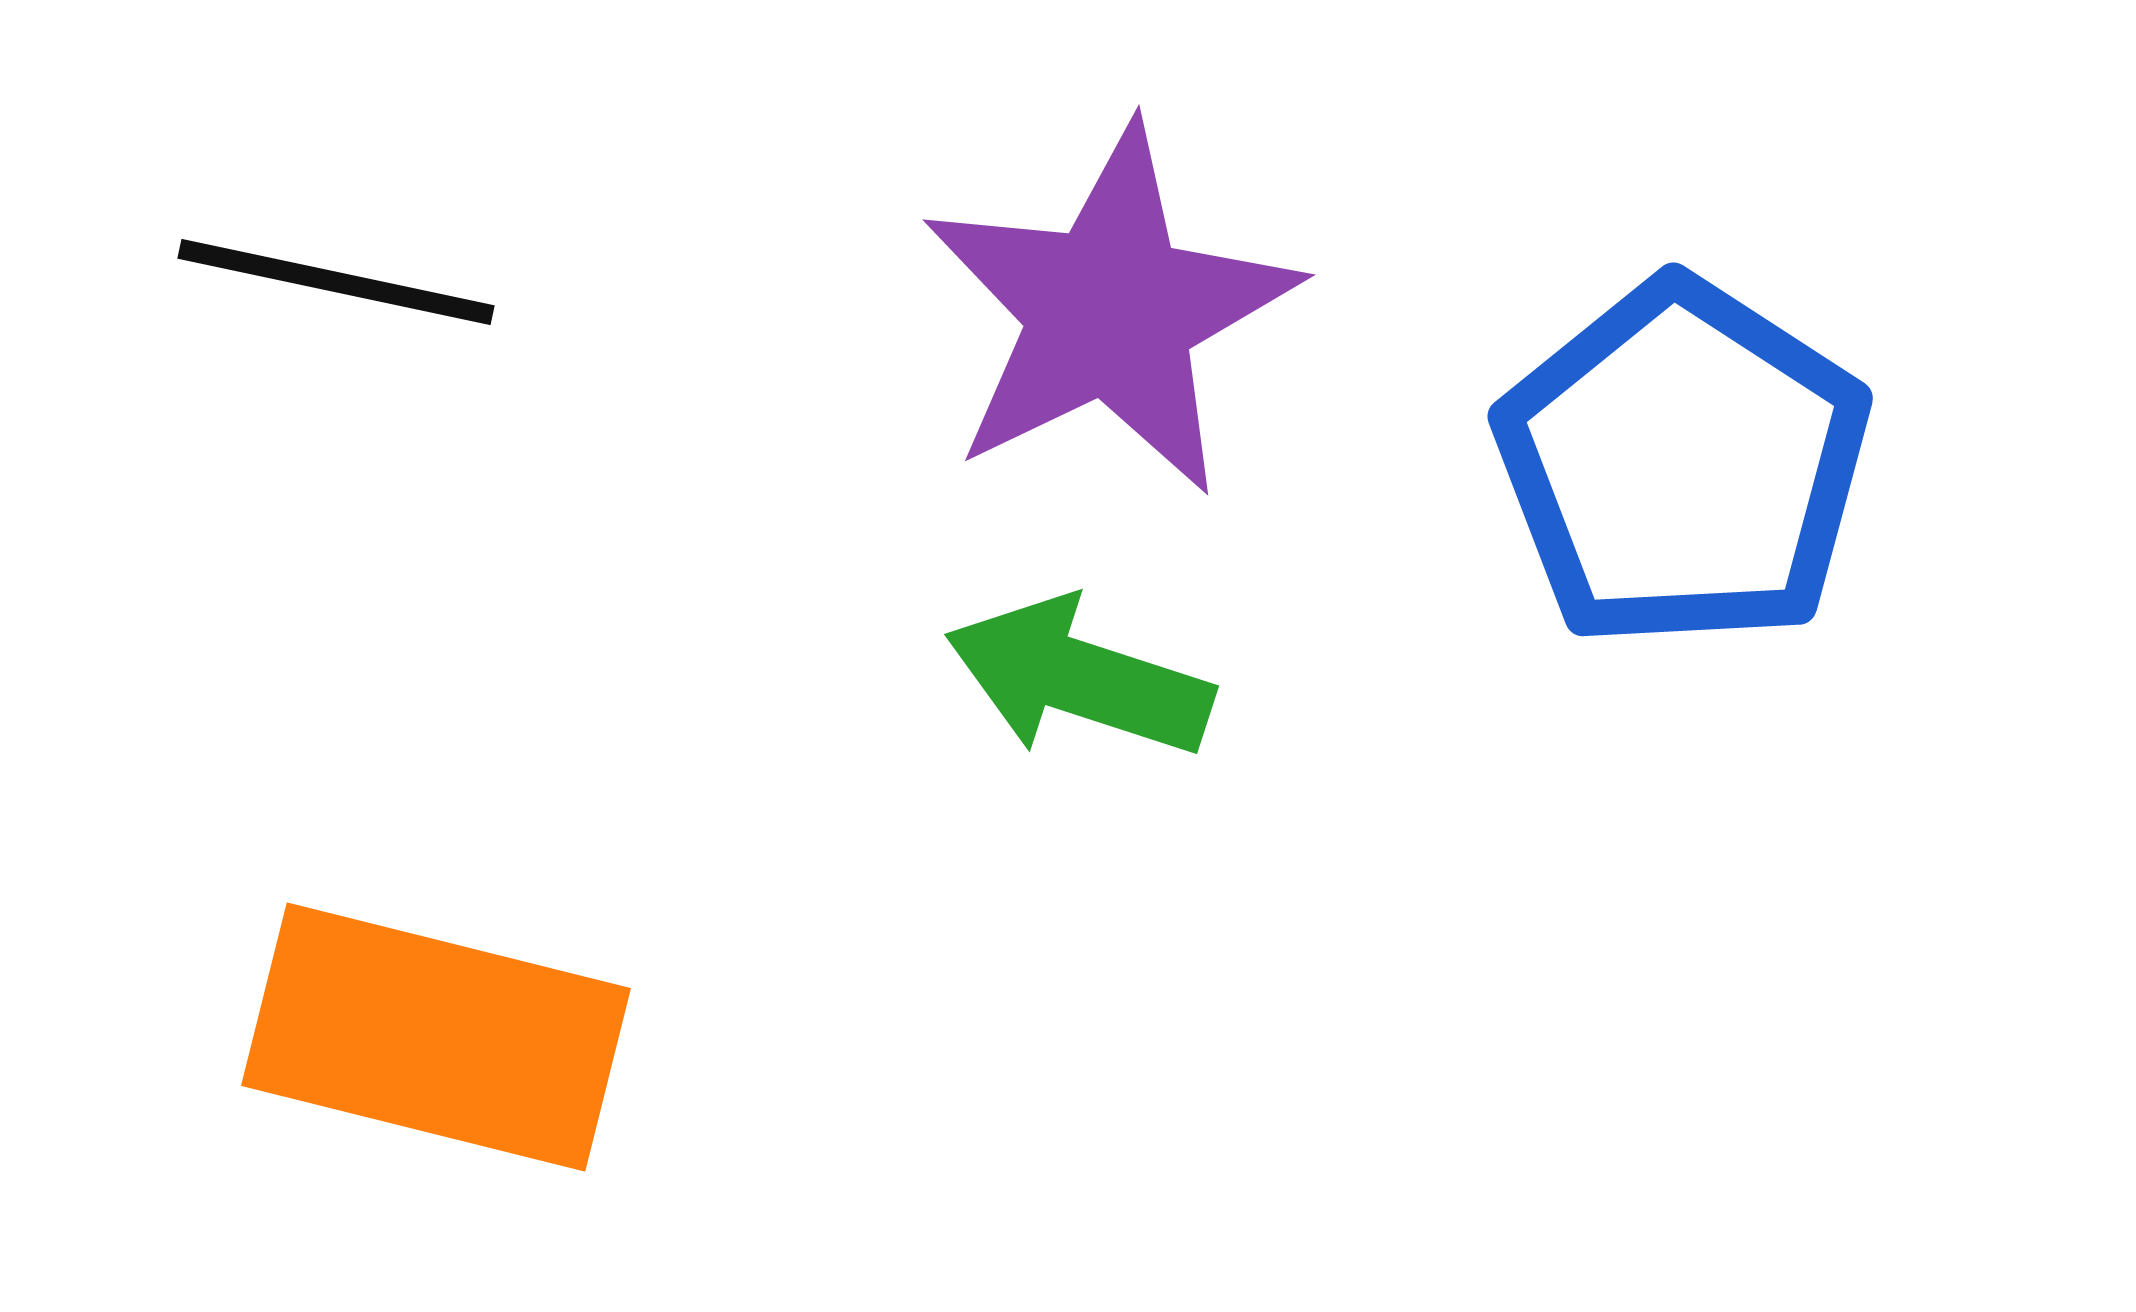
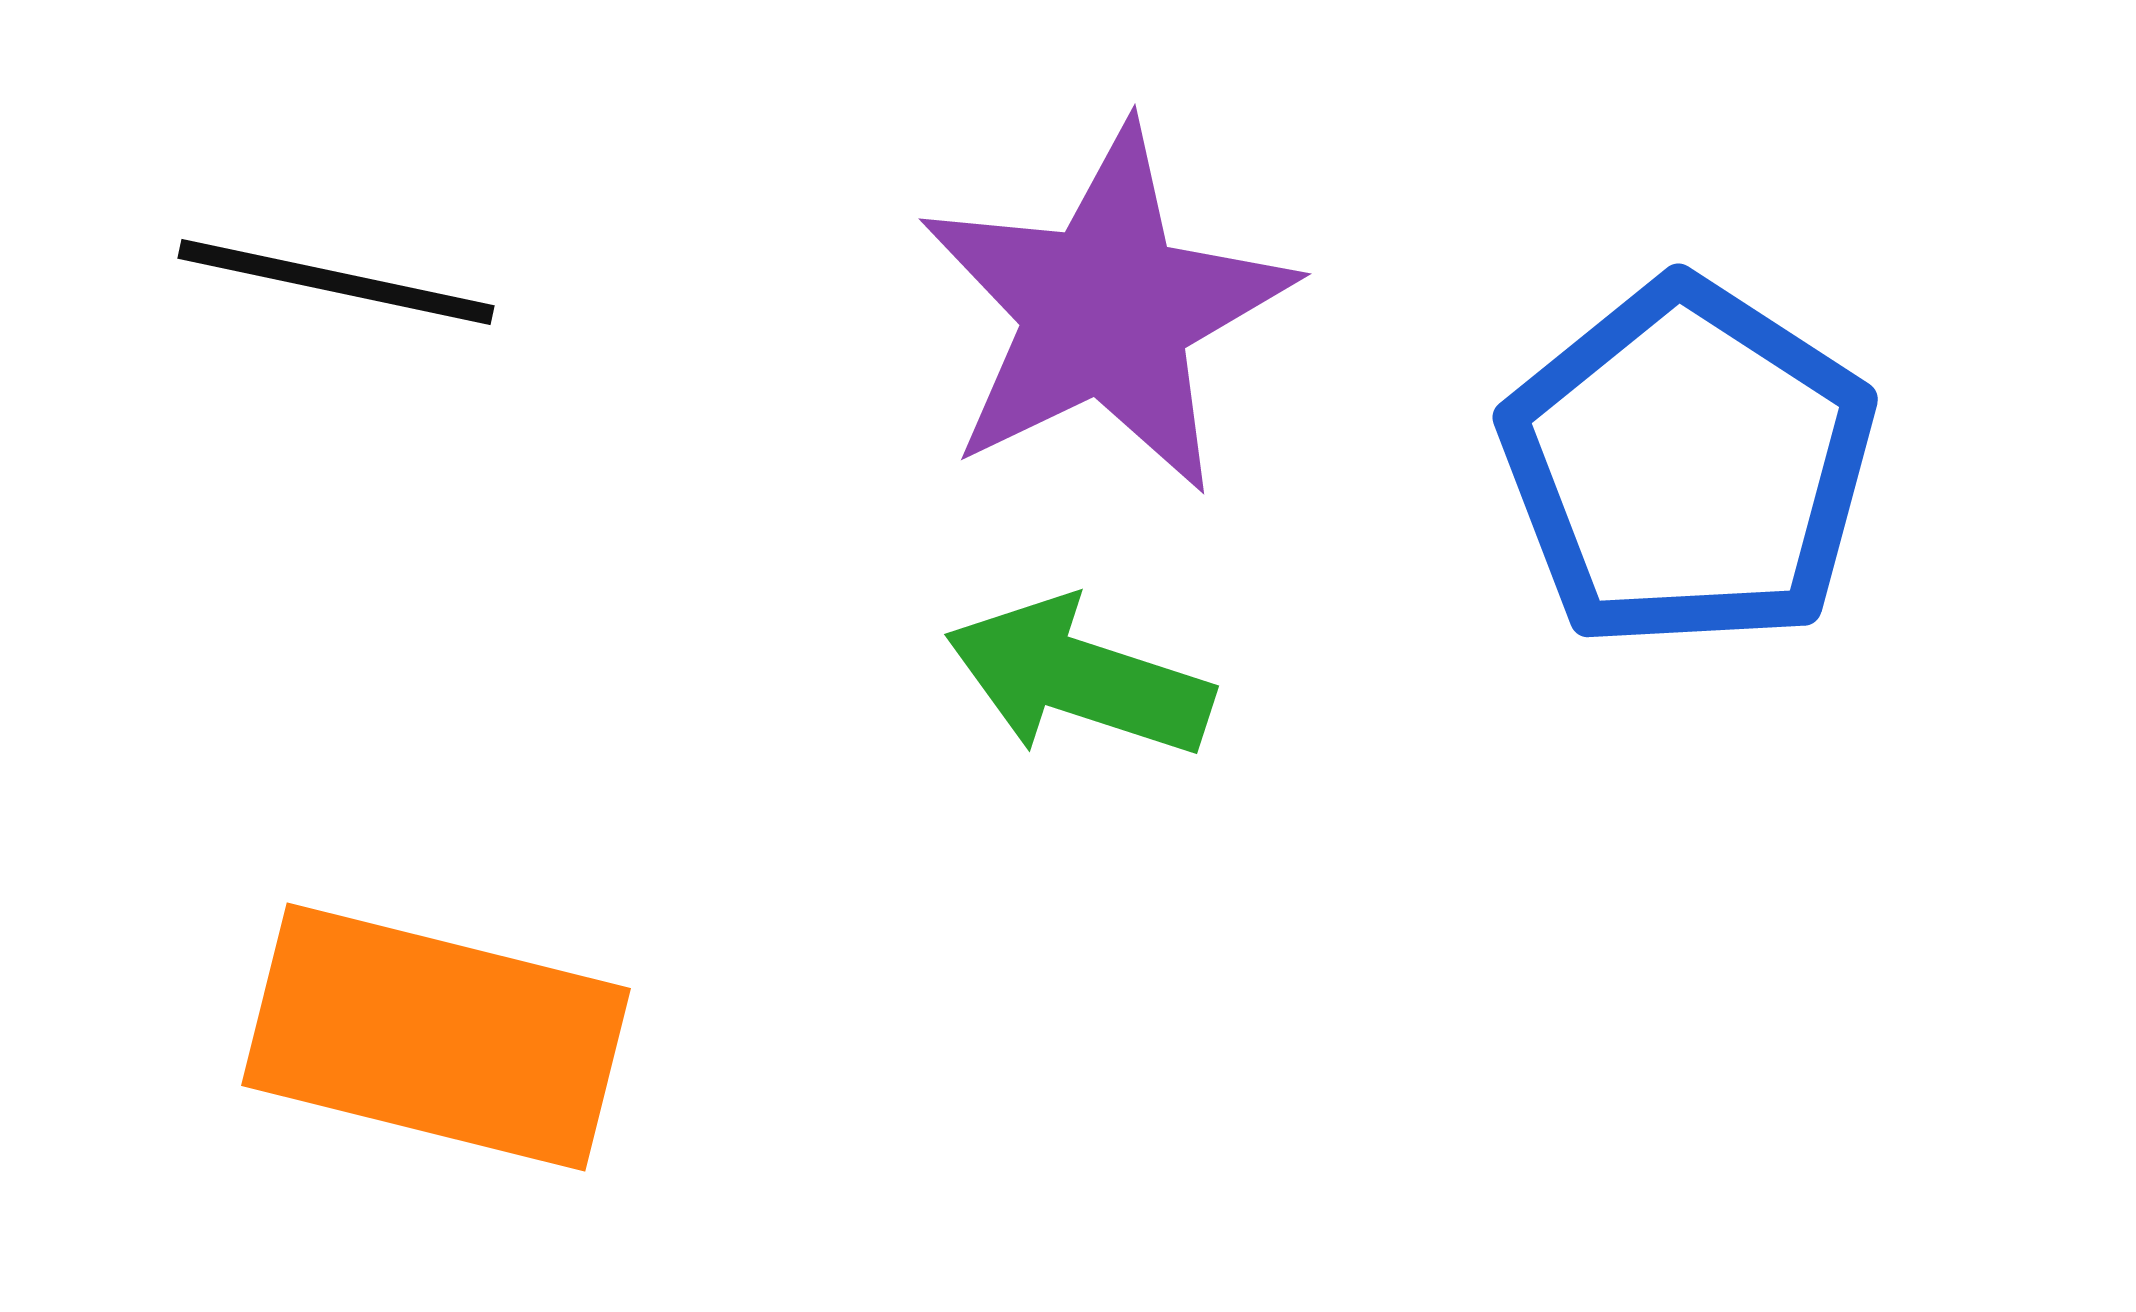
purple star: moved 4 px left, 1 px up
blue pentagon: moved 5 px right, 1 px down
